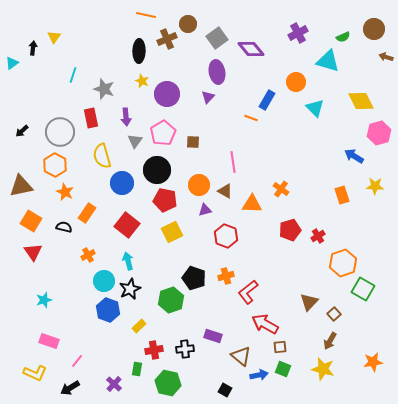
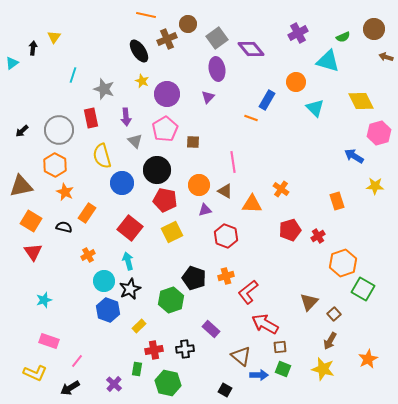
black ellipse at (139, 51): rotated 35 degrees counterclockwise
purple ellipse at (217, 72): moved 3 px up
gray circle at (60, 132): moved 1 px left, 2 px up
pink pentagon at (163, 133): moved 2 px right, 4 px up
gray triangle at (135, 141): rotated 21 degrees counterclockwise
orange rectangle at (342, 195): moved 5 px left, 6 px down
red square at (127, 225): moved 3 px right, 3 px down
purple rectangle at (213, 336): moved 2 px left, 7 px up; rotated 24 degrees clockwise
orange star at (373, 362): moved 5 px left, 3 px up; rotated 18 degrees counterclockwise
blue arrow at (259, 375): rotated 12 degrees clockwise
